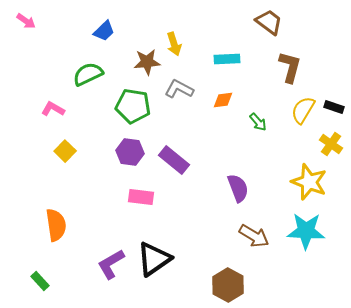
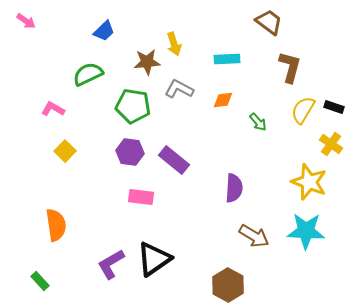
purple semicircle: moved 4 px left; rotated 24 degrees clockwise
